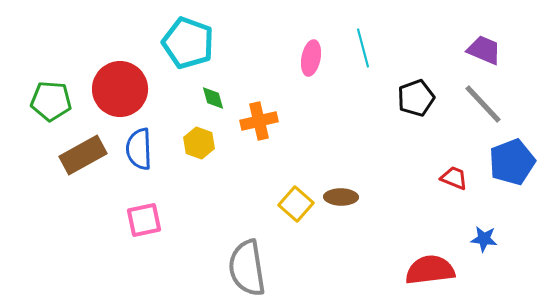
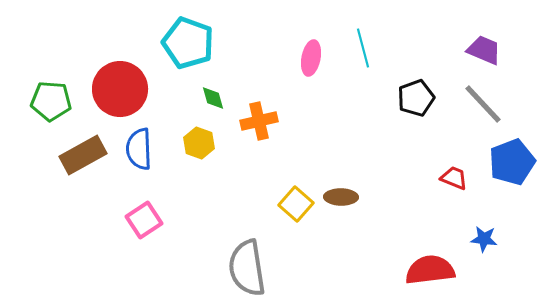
pink square: rotated 21 degrees counterclockwise
